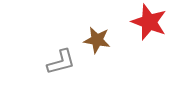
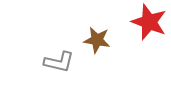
gray L-shape: moved 2 px left; rotated 28 degrees clockwise
